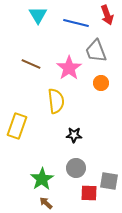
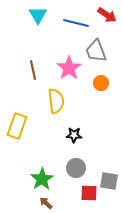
red arrow: rotated 36 degrees counterclockwise
brown line: moved 2 px right, 6 px down; rotated 54 degrees clockwise
